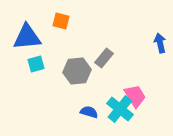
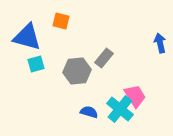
blue triangle: rotated 20 degrees clockwise
